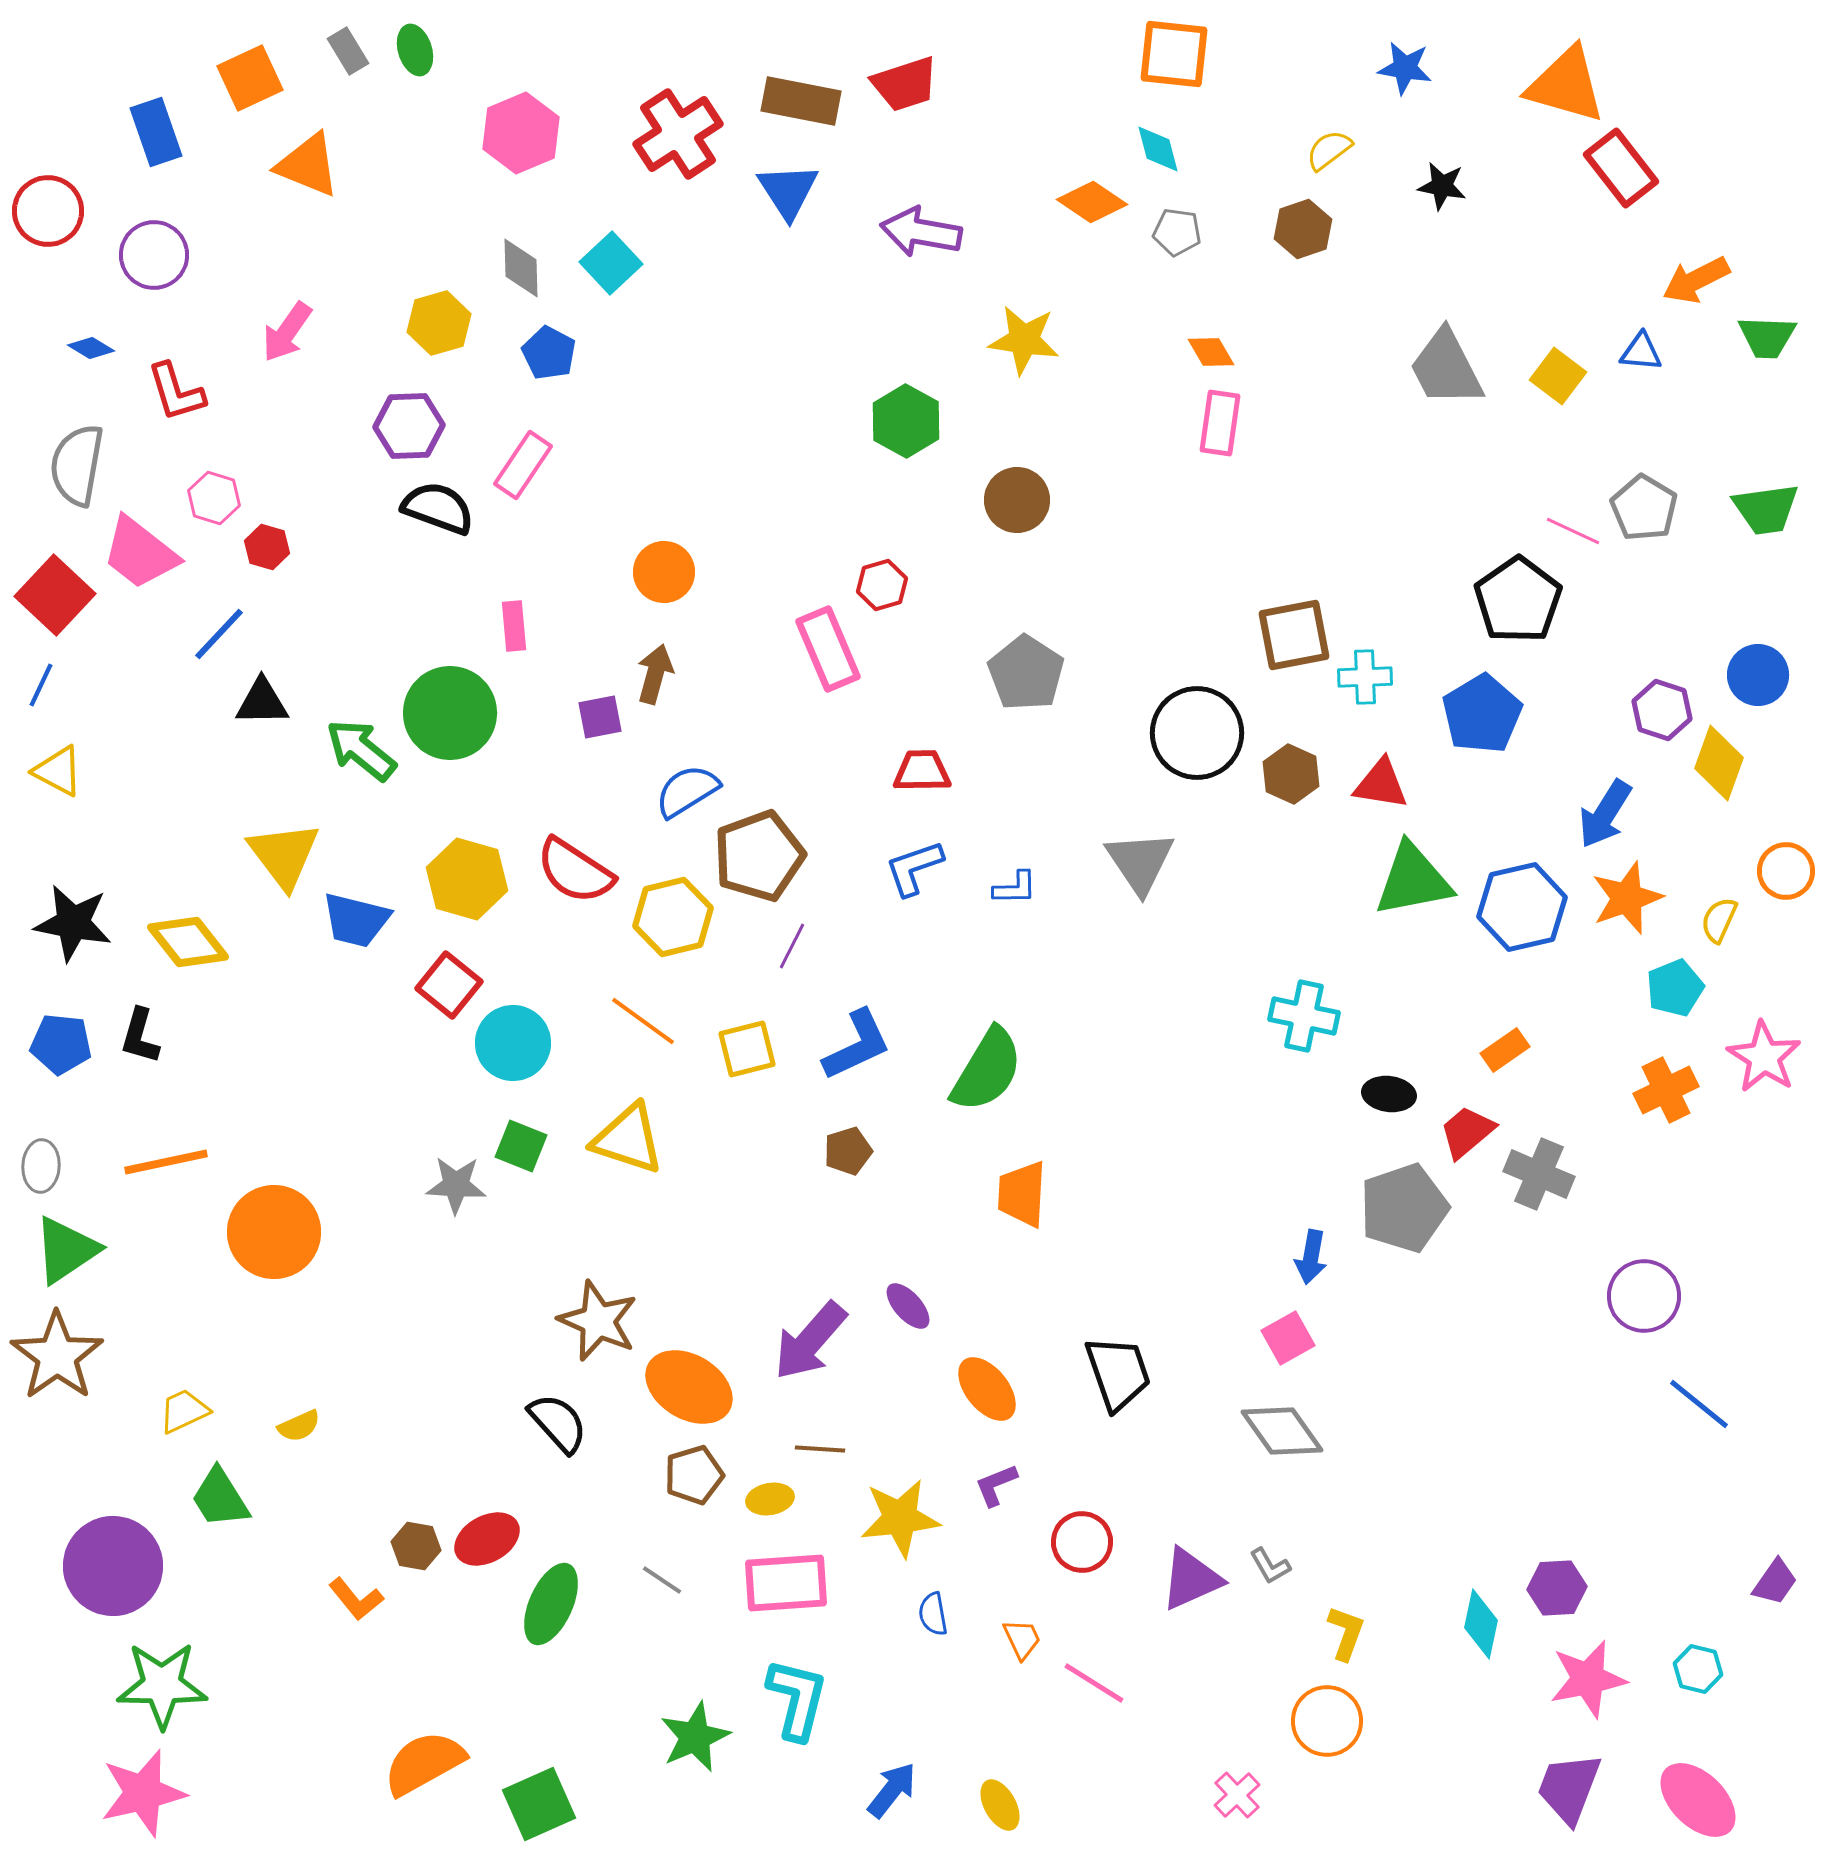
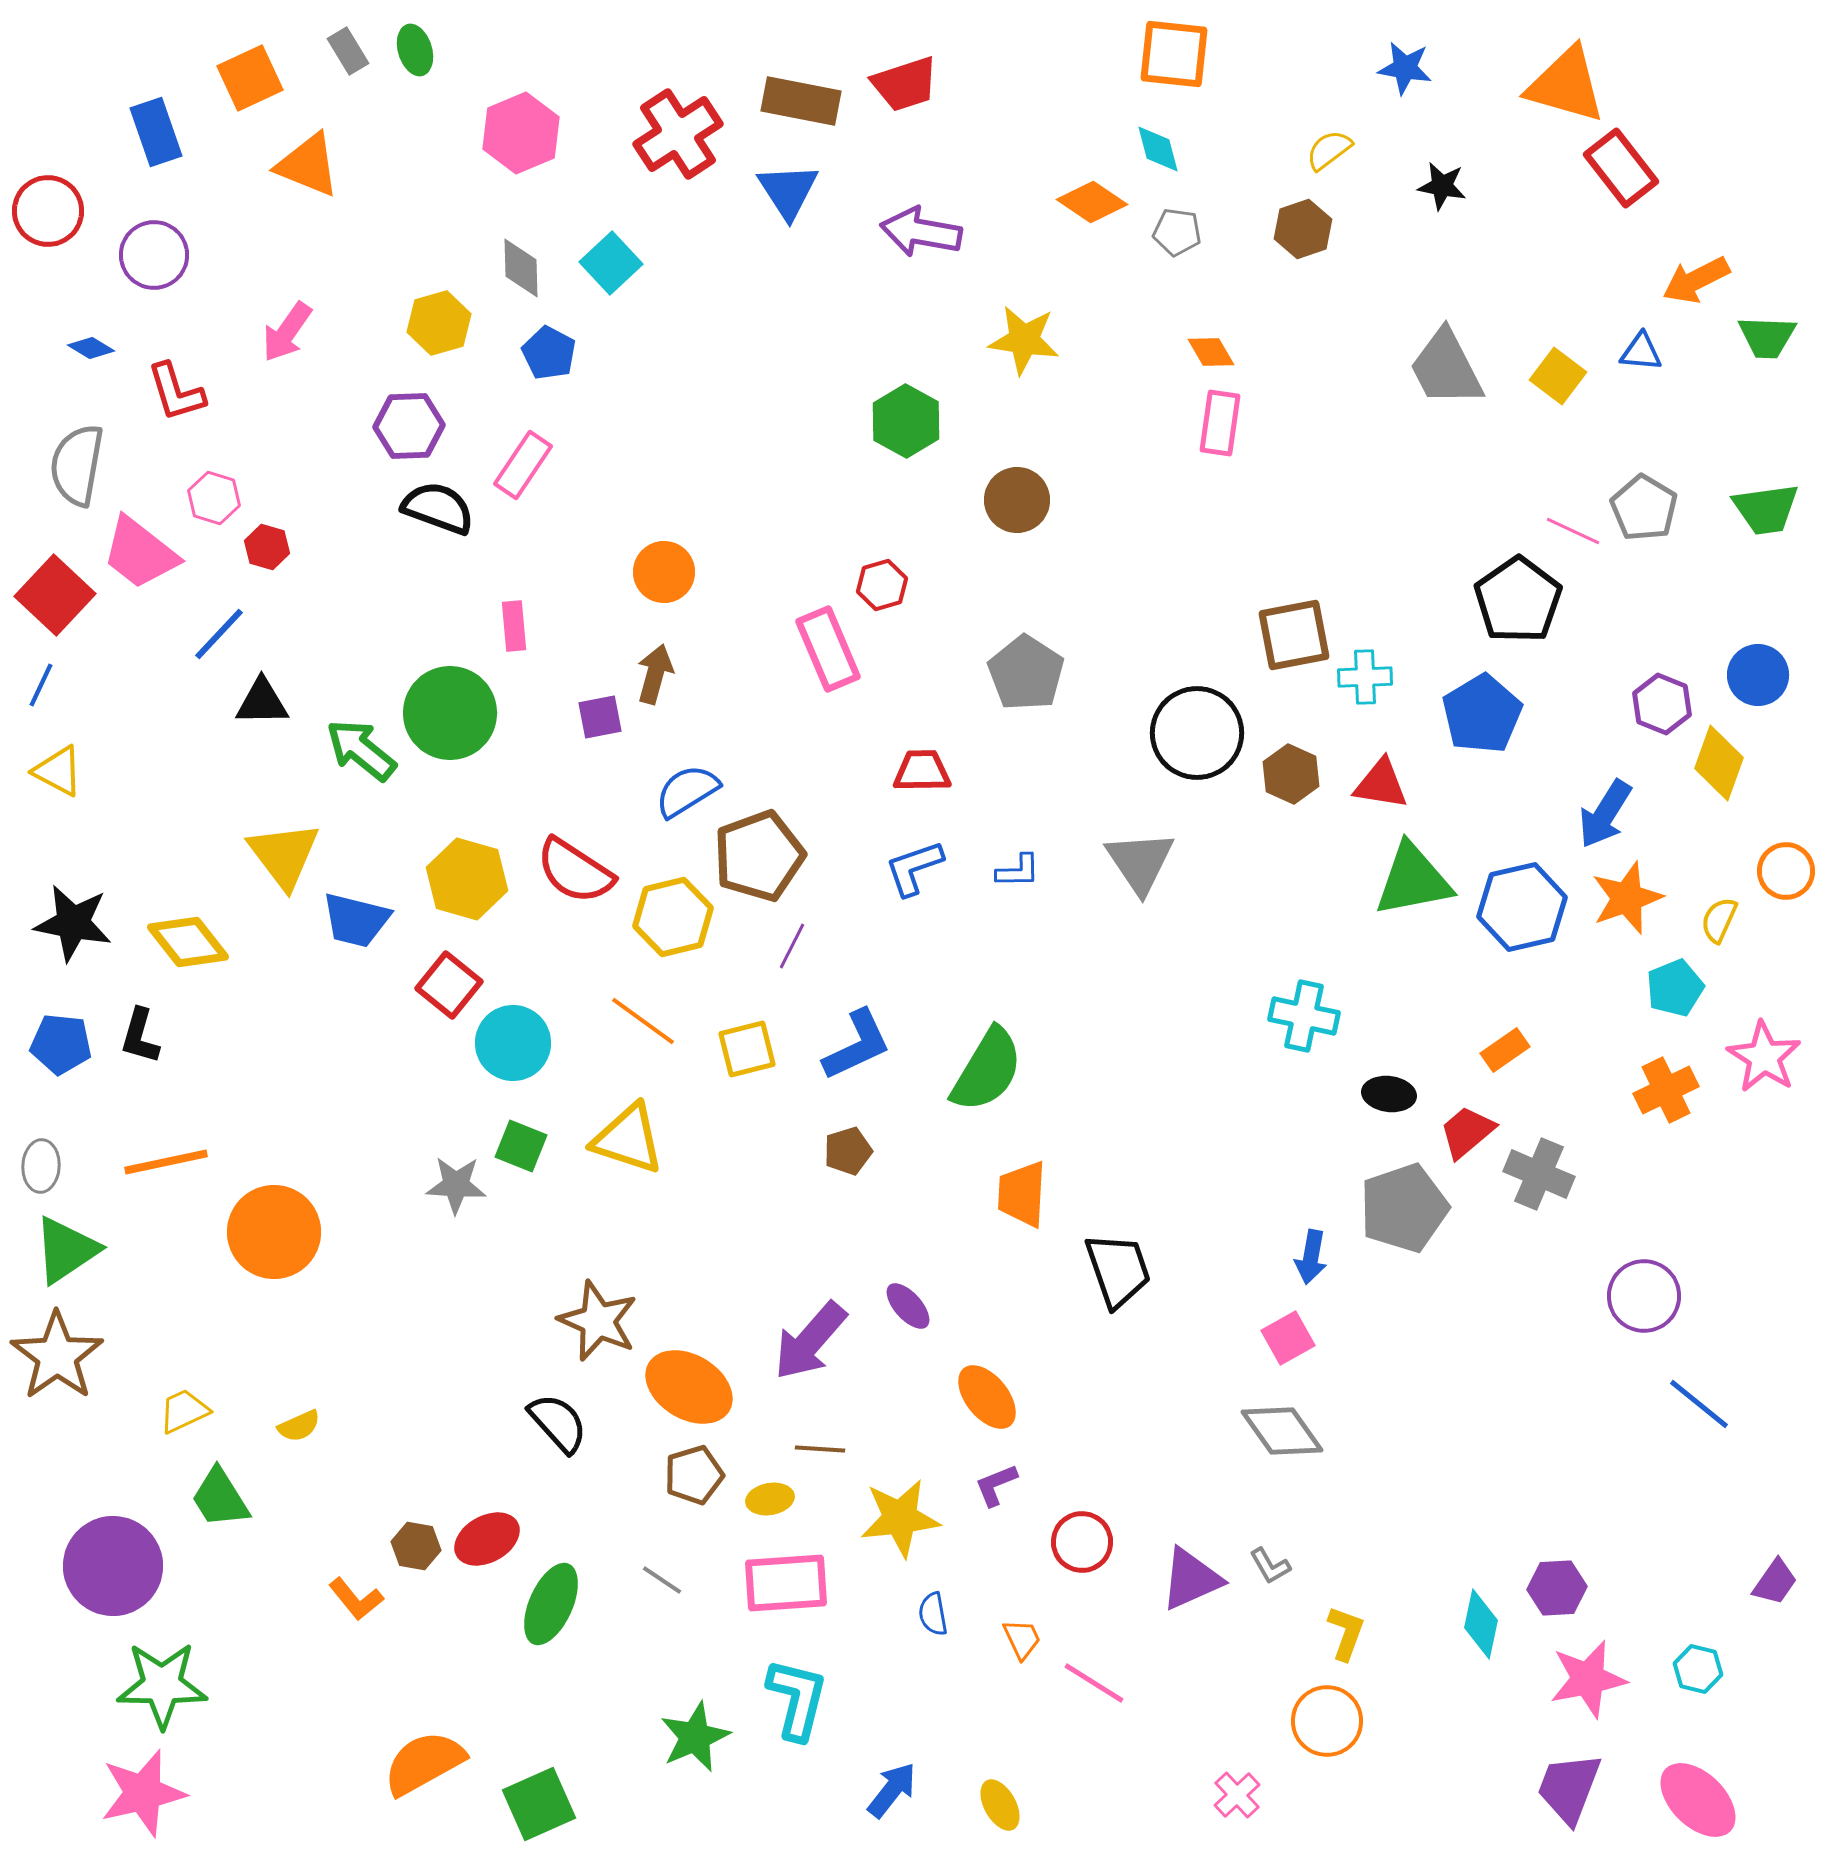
purple hexagon at (1662, 710): moved 6 px up; rotated 4 degrees clockwise
blue L-shape at (1015, 888): moved 3 px right, 17 px up
black trapezoid at (1118, 1373): moved 103 px up
orange ellipse at (987, 1389): moved 8 px down
